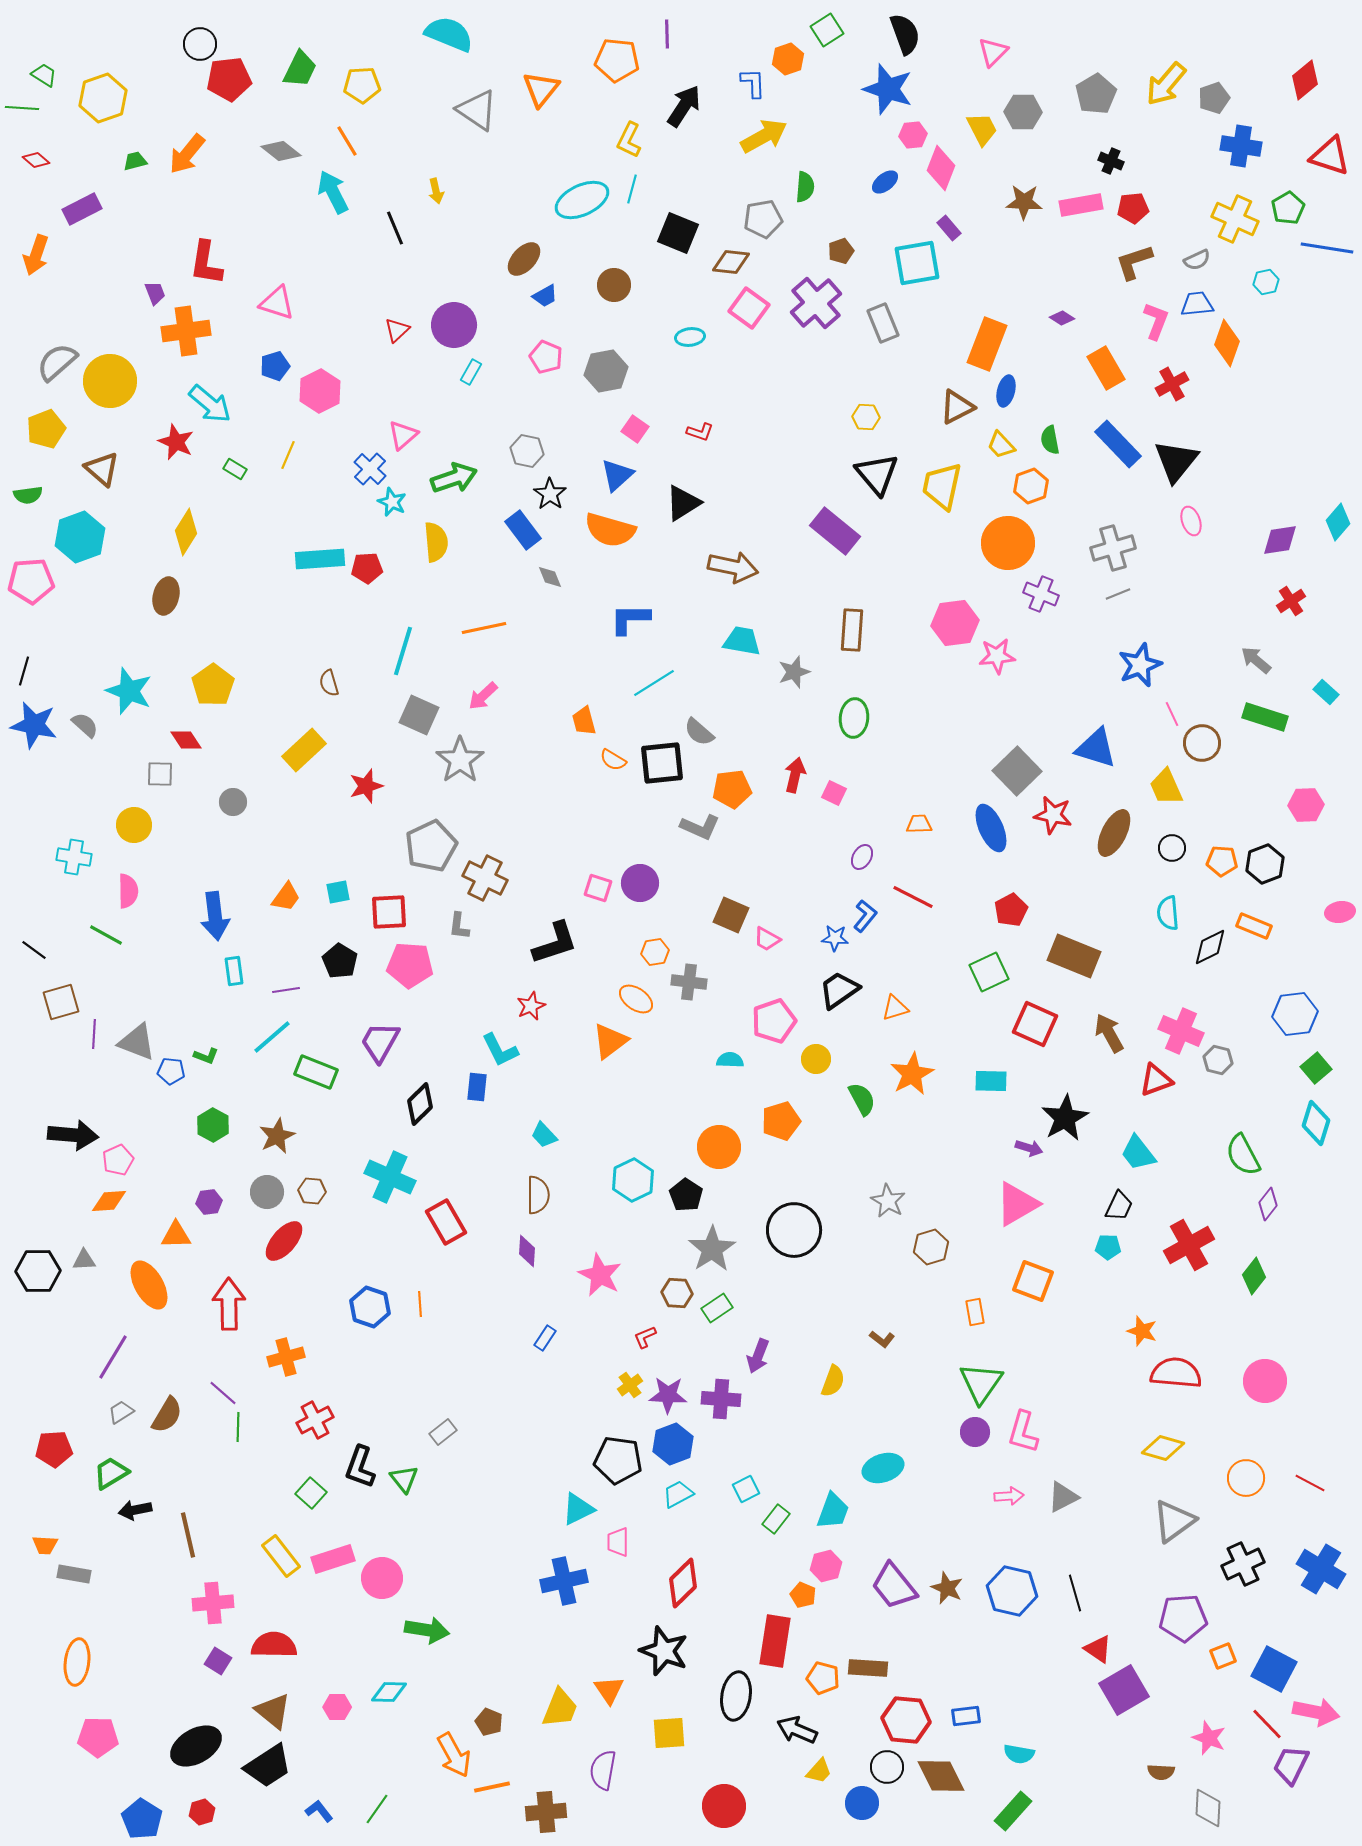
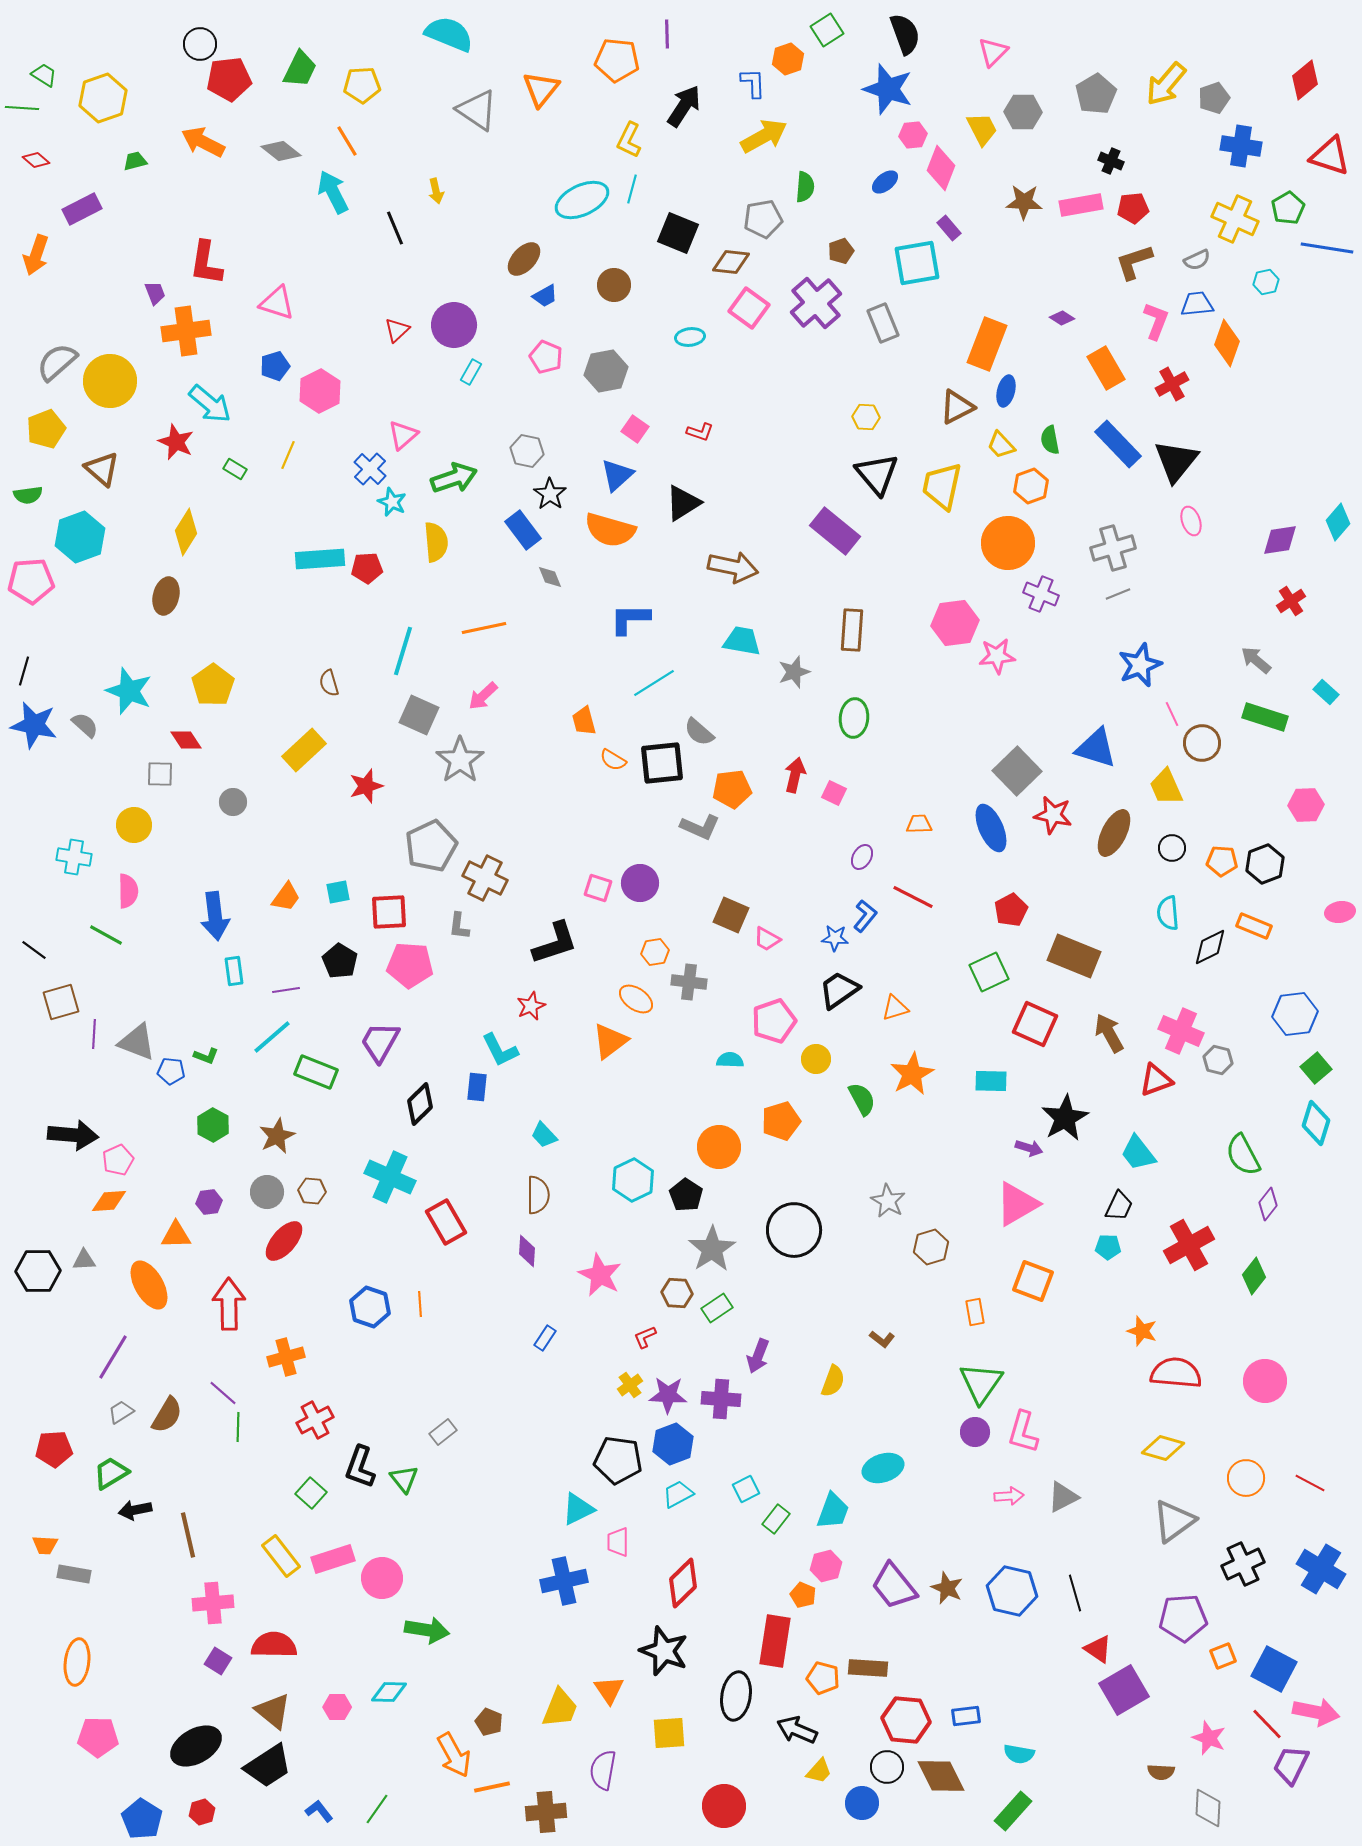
orange arrow at (187, 154): moved 16 px right, 12 px up; rotated 78 degrees clockwise
